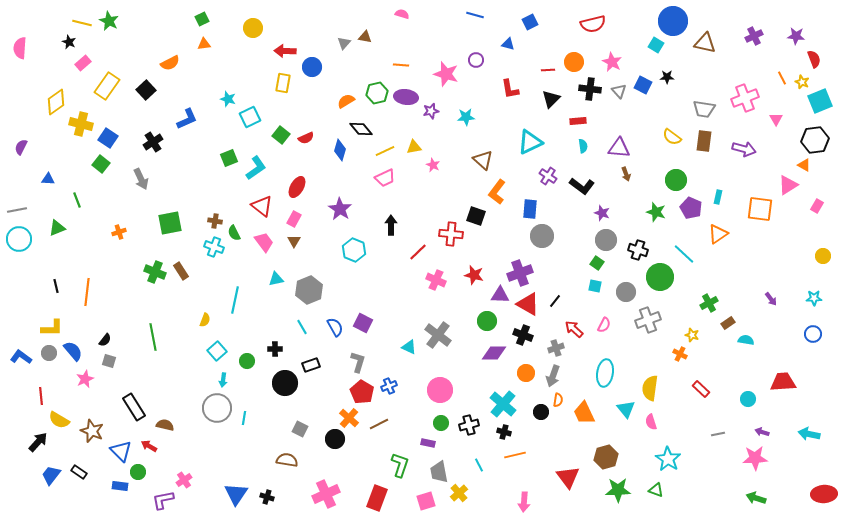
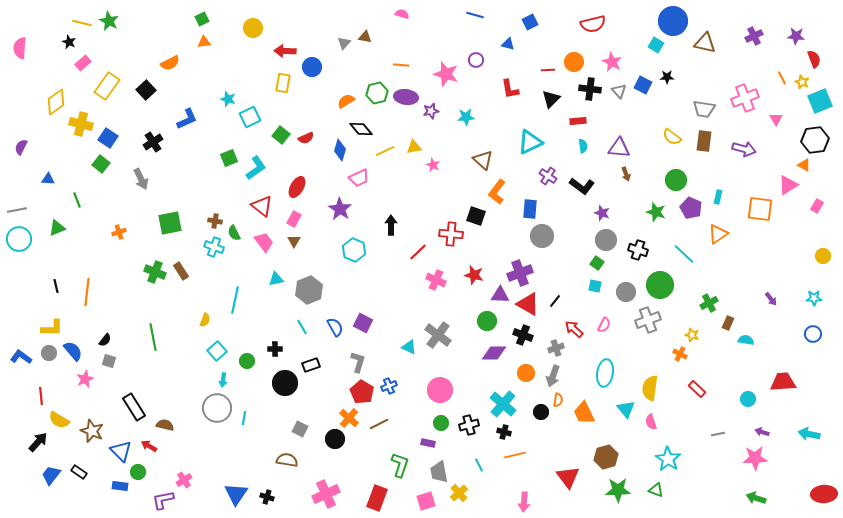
orange triangle at (204, 44): moved 2 px up
pink trapezoid at (385, 178): moved 26 px left
green circle at (660, 277): moved 8 px down
brown rectangle at (728, 323): rotated 32 degrees counterclockwise
red rectangle at (701, 389): moved 4 px left
